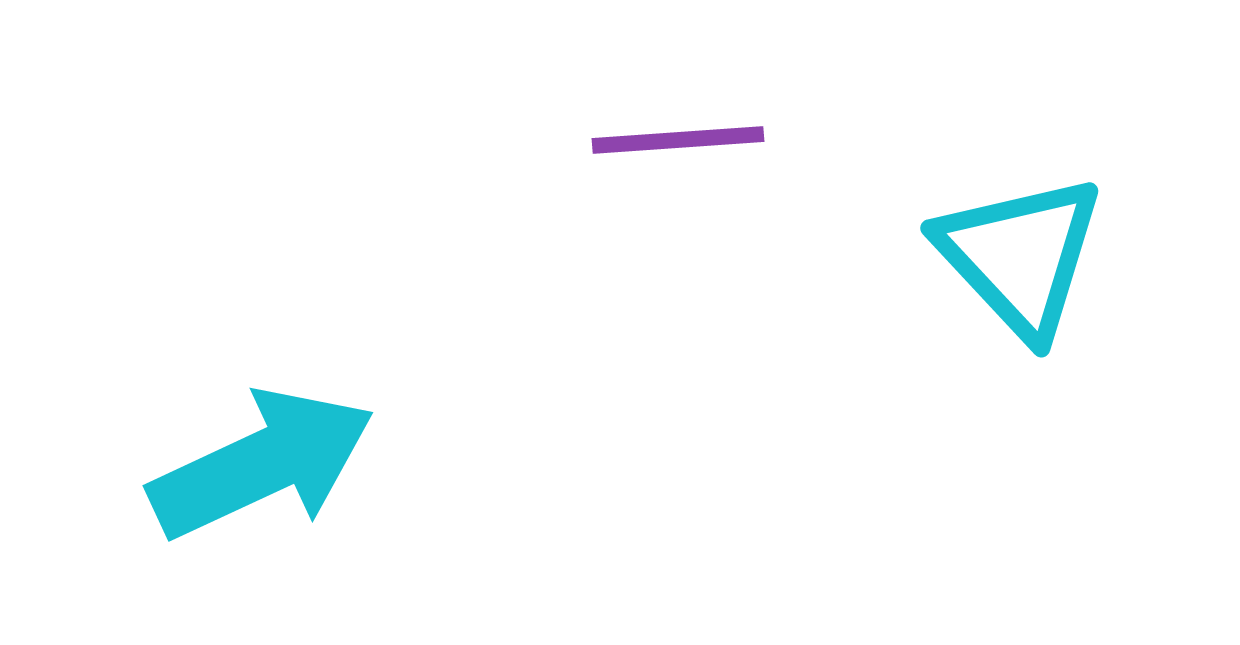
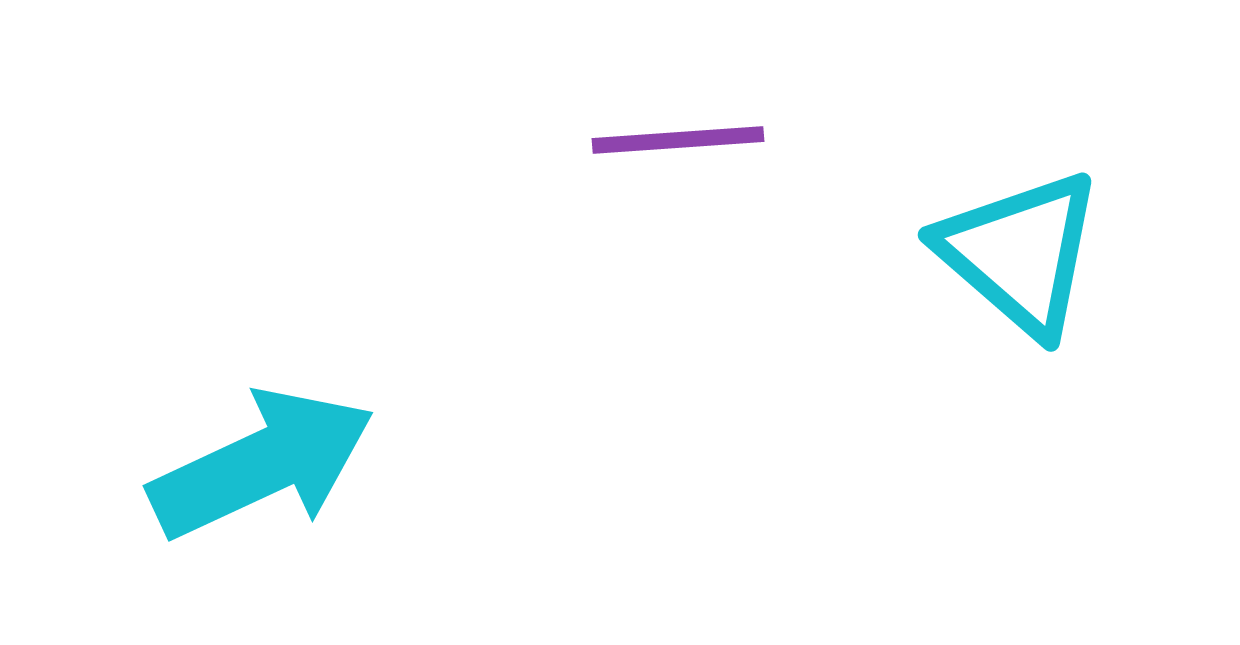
cyan triangle: moved 3 px up; rotated 6 degrees counterclockwise
